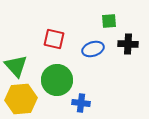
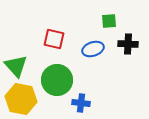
yellow hexagon: rotated 16 degrees clockwise
